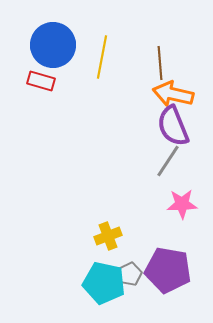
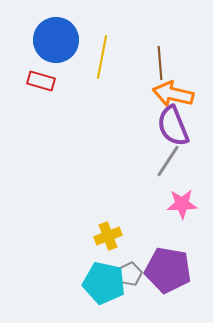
blue circle: moved 3 px right, 5 px up
